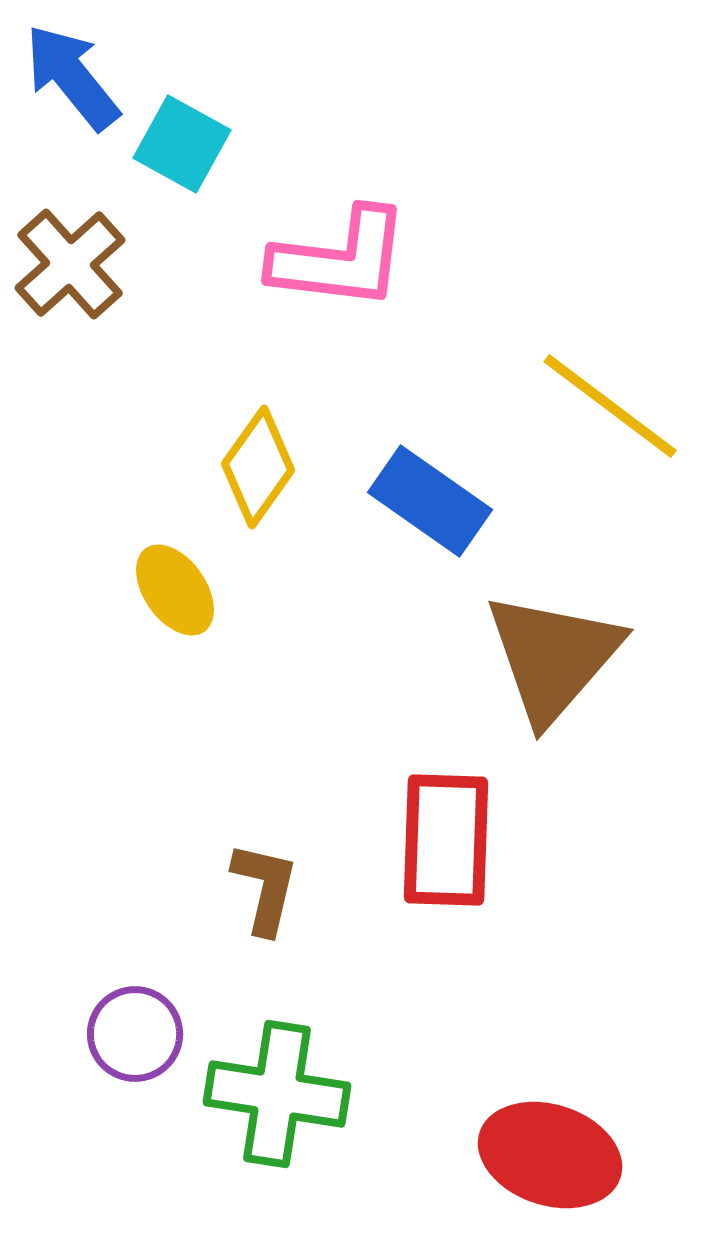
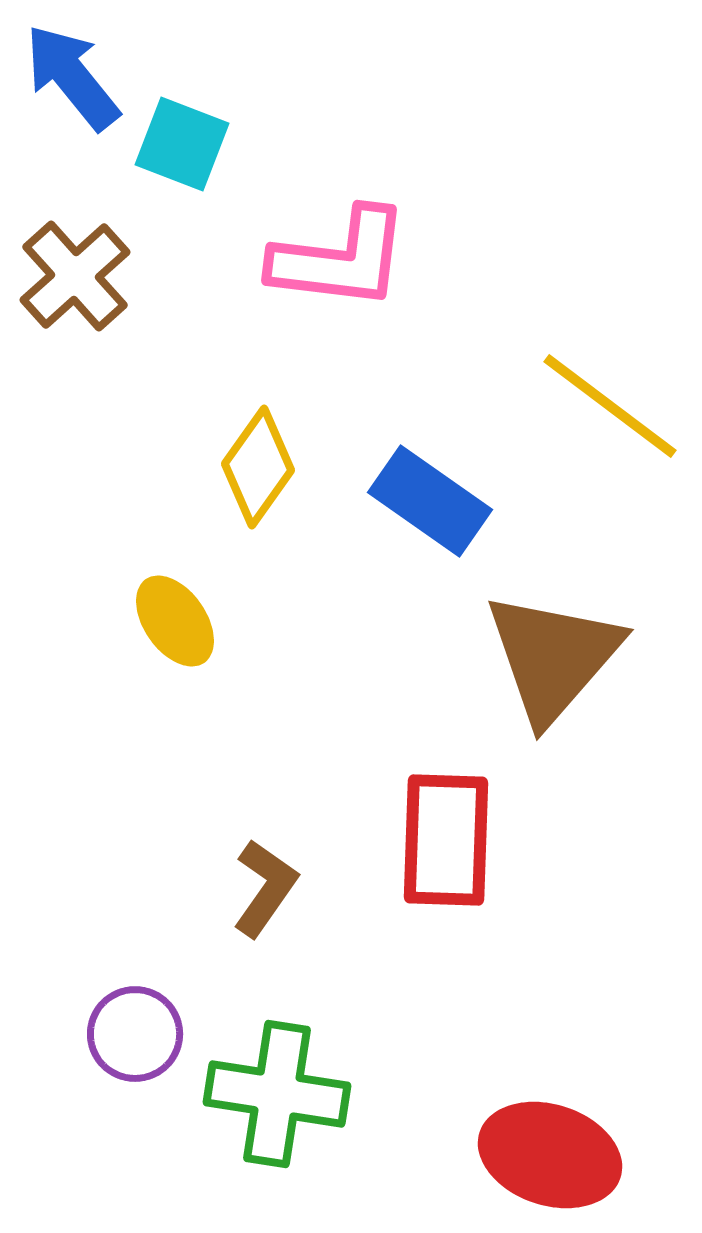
cyan square: rotated 8 degrees counterclockwise
brown cross: moved 5 px right, 12 px down
yellow ellipse: moved 31 px down
brown L-shape: rotated 22 degrees clockwise
